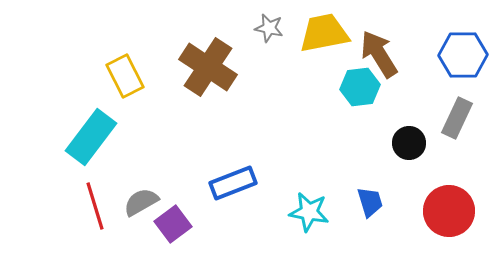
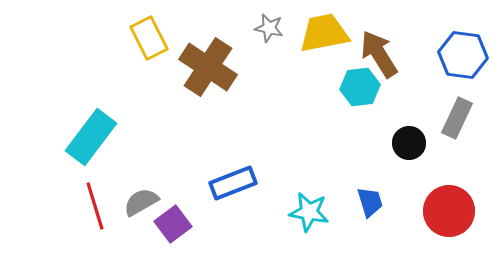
blue hexagon: rotated 9 degrees clockwise
yellow rectangle: moved 24 px right, 38 px up
